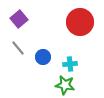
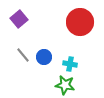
gray line: moved 5 px right, 7 px down
blue circle: moved 1 px right
cyan cross: rotated 16 degrees clockwise
